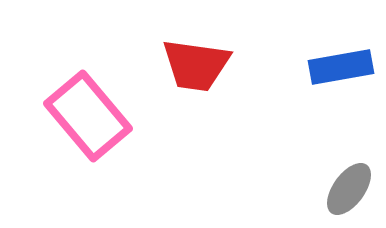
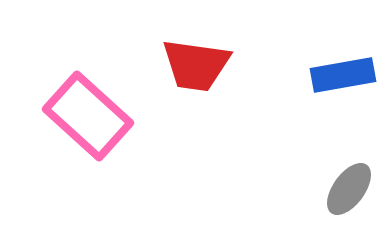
blue rectangle: moved 2 px right, 8 px down
pink rectangle: rotated 8 degrees counterclockwise
